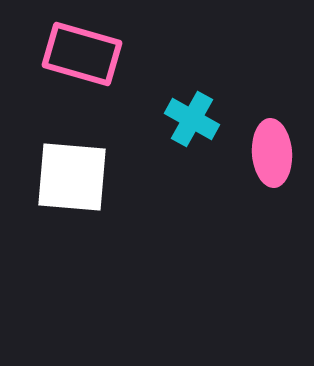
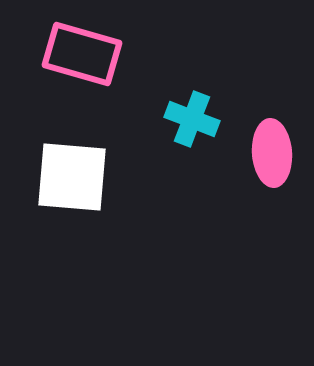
cyan cross: rotated 8 degrees counterclockwise
